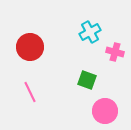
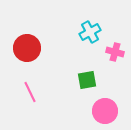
red circle: moved 3 px left, 1 px down
green square: rotated 30 degrees counterclockwise
